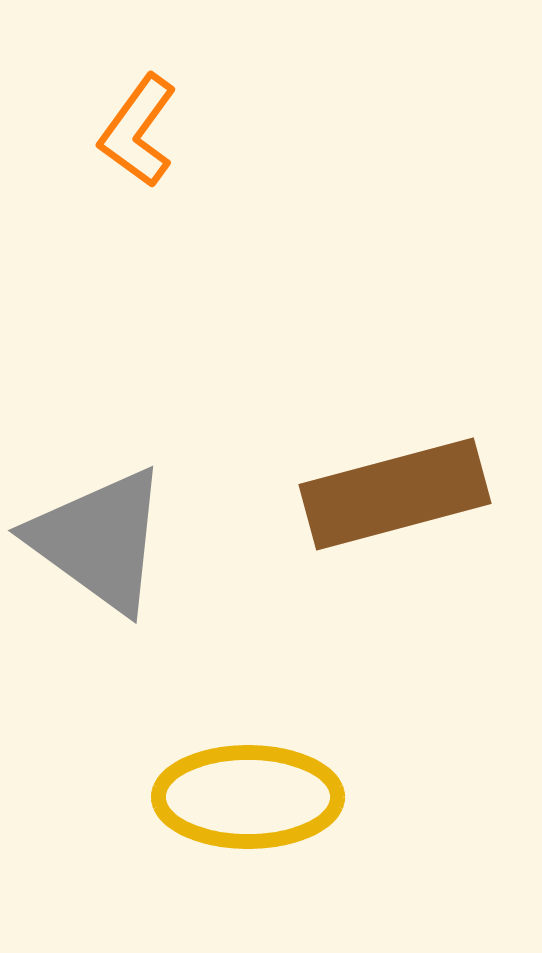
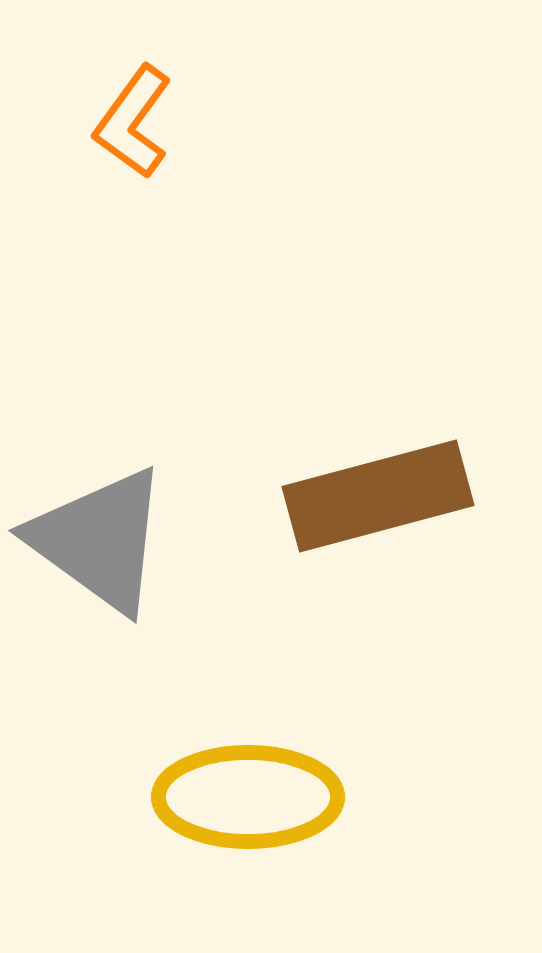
orange L-shape: moved 5 px left, 9 px up
brown rectangle: moved 17 px left, 2 px down
